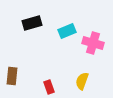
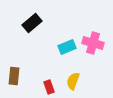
black rectangle: rotated 24 degrees counterclockwise
cyan rectangle: moved 16 px down
brown rectangle: moved 2 px right
yellow semicircle: moved 9 px left
